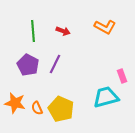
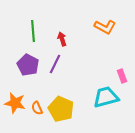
red arrow: moved 1 px left, 8 px down; rotated 128 degrees counterclockwise
